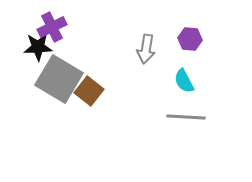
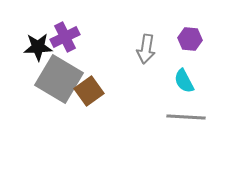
purple cross: moved 13 px right, 10 px down
brown square: rotated 16 degrees clockwise
